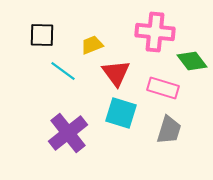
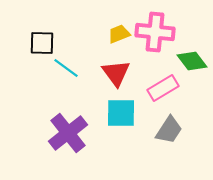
black square: moved 8 px down
yellow trapezoid: moved 27 px right, 11 px up
cyan line: moved 3 px right, 3 px up
pink rectangle: rotated 48 degrees counterclockwise
cyan square: rotated 16 degrees counterclockwise
gray trapezoid: rotated 16 degrees clockwise
